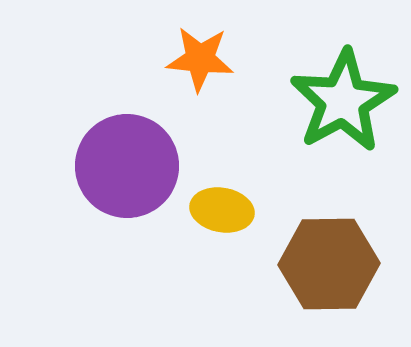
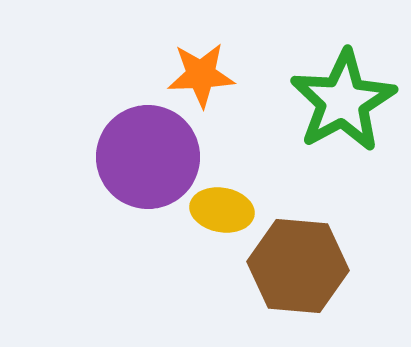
orange star: moved 1 px right, 16 px down; rotated 8 degrees counterclockwise
purple circle: moved 21 px right, 9 px up
brown hexagon: moved 31 px left, 2 px down; rotated 6 degrees clockwise
